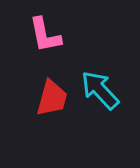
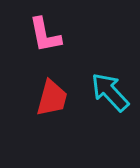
cyan arrow: moved 10 px right, 2 px down
